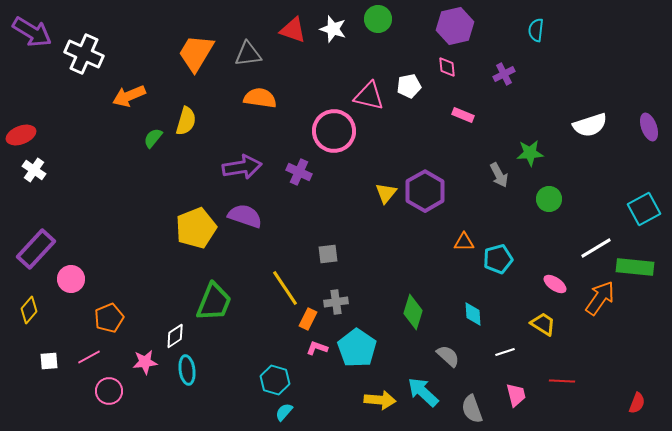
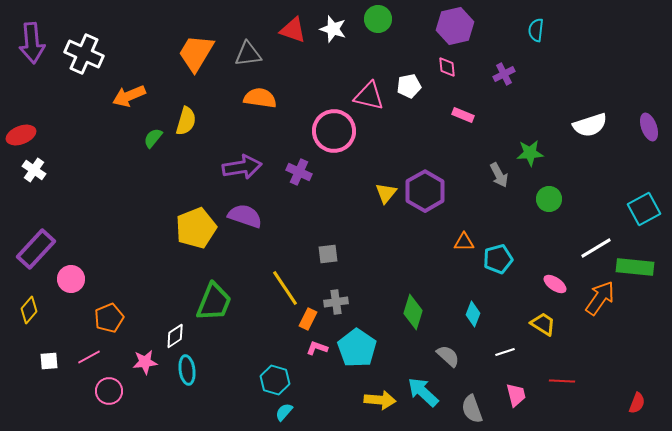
purple arrow at (32, 32): moved 11 px down; rotated 54 degrees clockwise
cyan diamond at (473, 314): rotated 25 degrees clockwise
